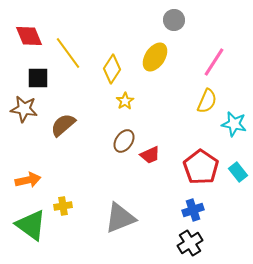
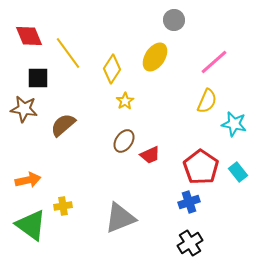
pink line: rotated 16 degrees clockwise
blue cross: moved 4 px left, 8 px up
